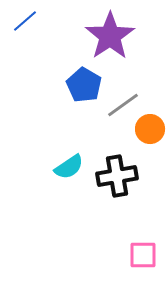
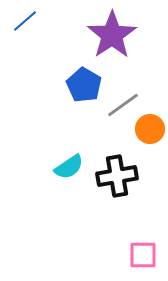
purple star: moved 2 px right, 1 px up
